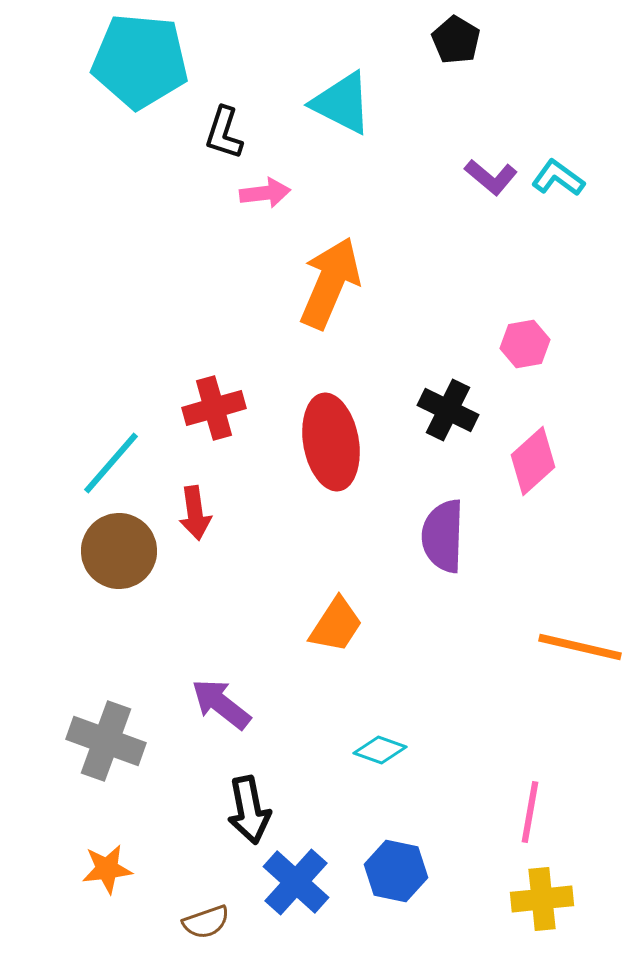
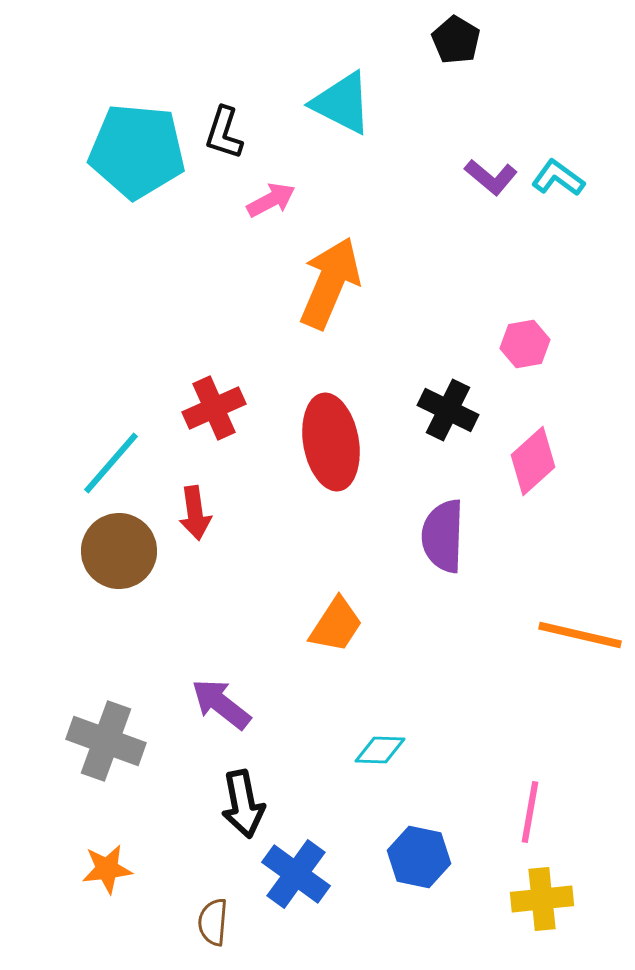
cyan pentagon: moved 3 px left, 90 px down
pink arrow: moved 6 px right, 7 px down; rotated 21 degrees counterclockwise
red cross: rotated 8 degrees counterclockwise
orange line: moved 12 px up
cyan diamond: rotated 18 degrees counterclockwise
black arrow: moved 6 px left, 6 px up
blue hexagon: moved 23 px right, 14 px up
blue cross: moved 8 px up; rotated 6 degrees counterclockwise
brown semicircle: moved 7 px right; rotated 114 degrees clockwise
